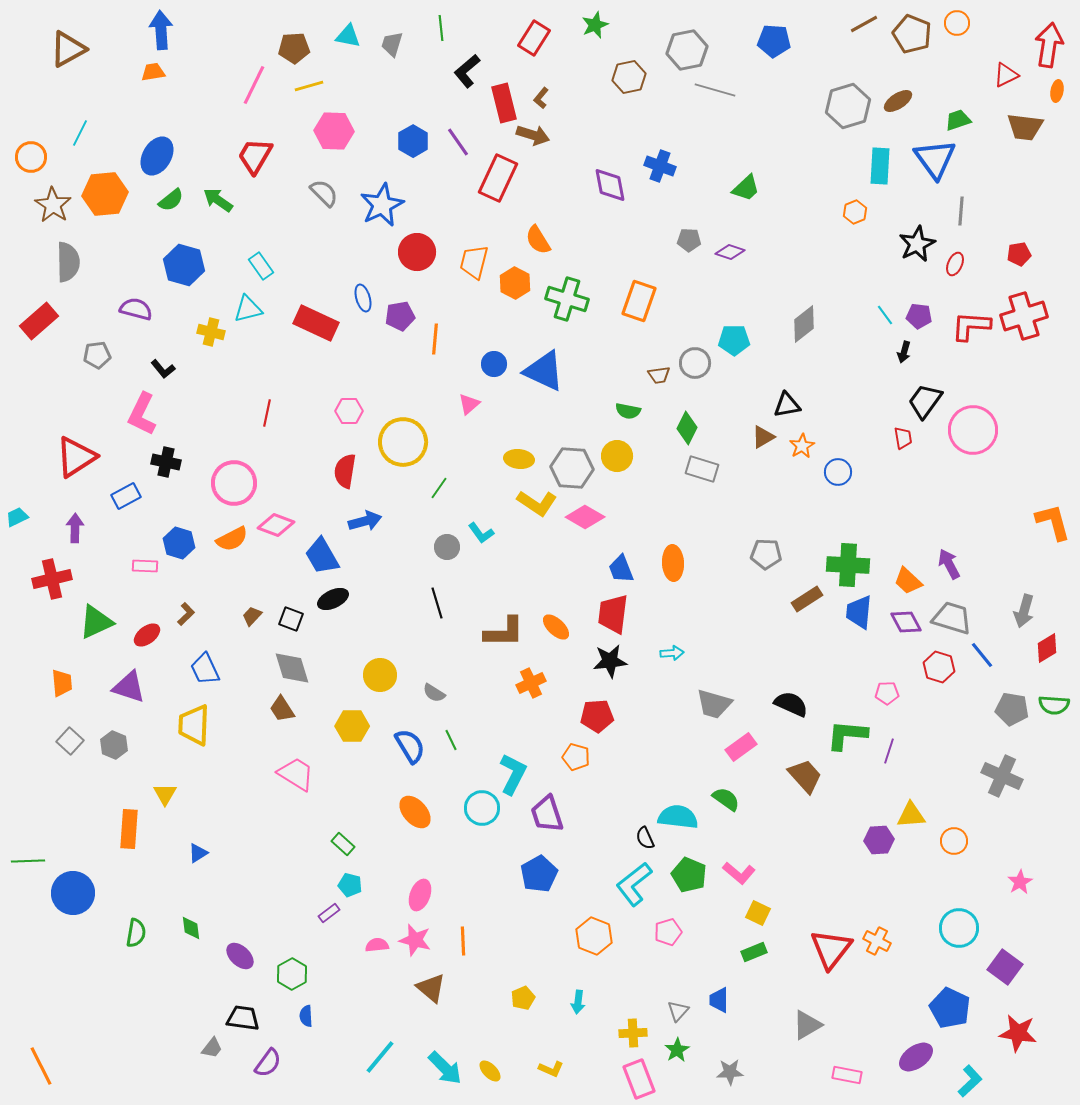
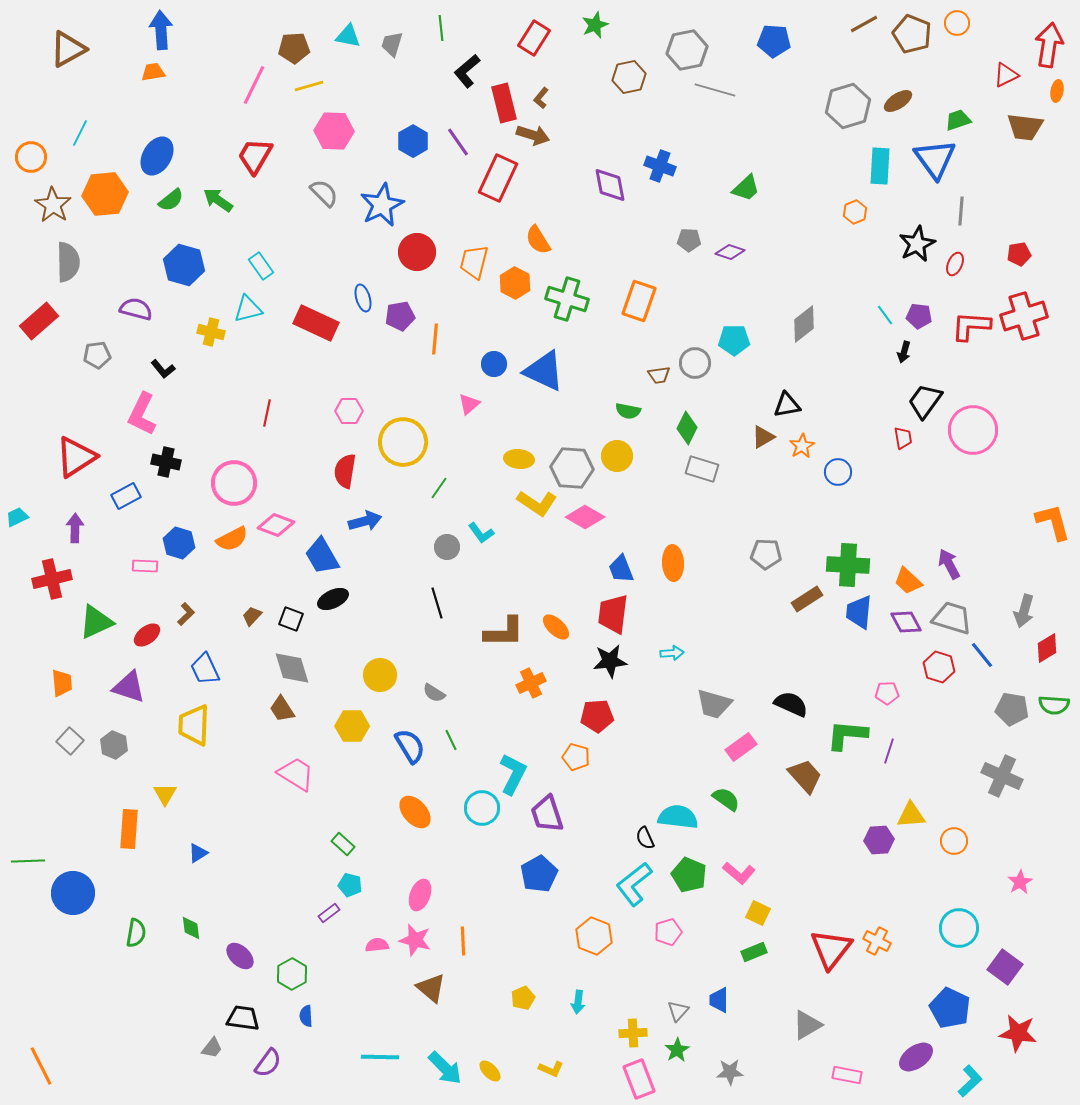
cyan line at (380, 1057): rotated 51 degrees clockwise
